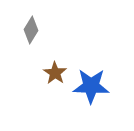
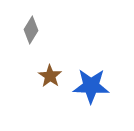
brown star: moved 5 px left, 3 px down
